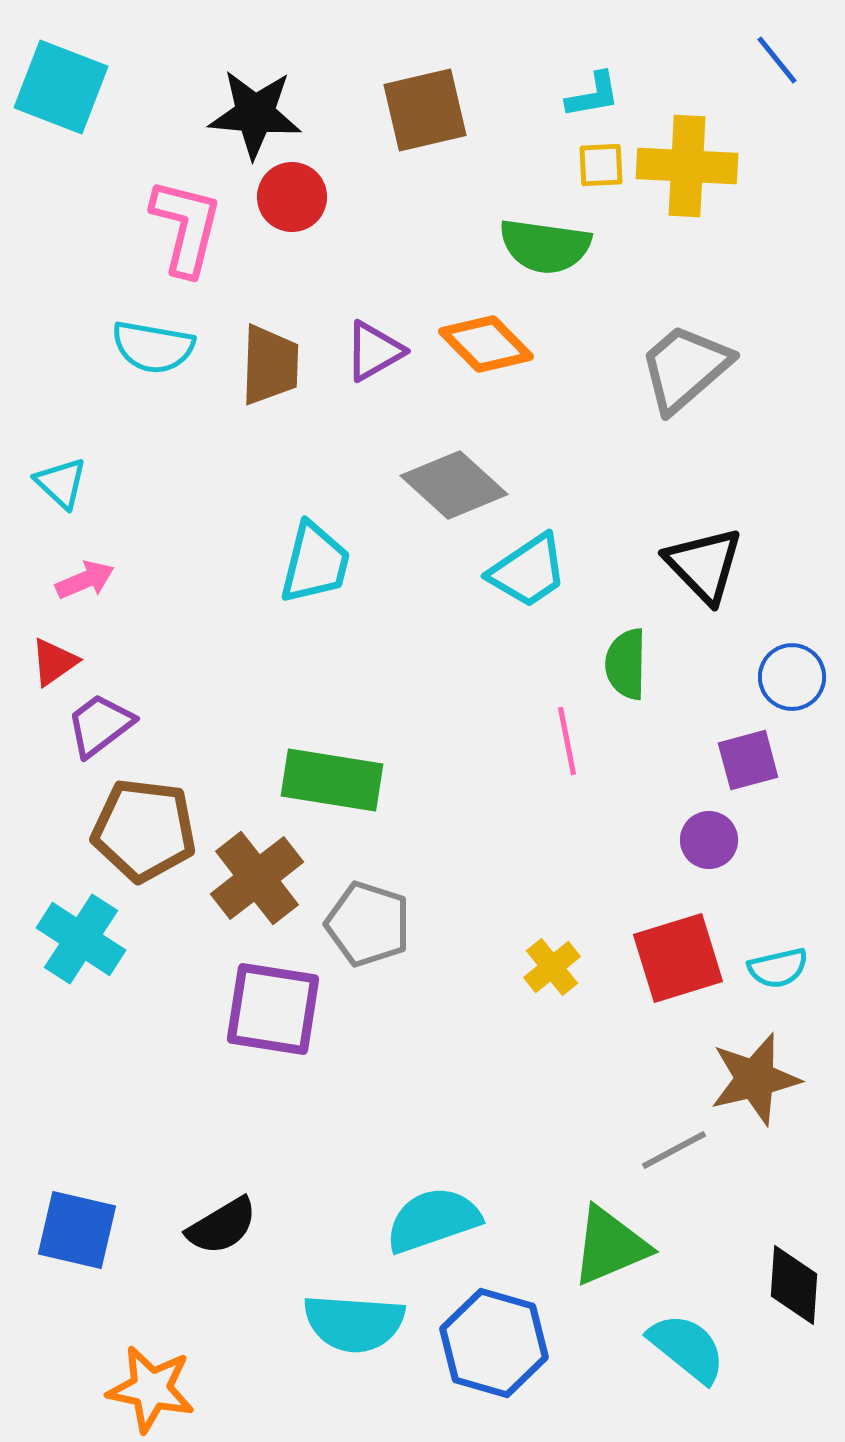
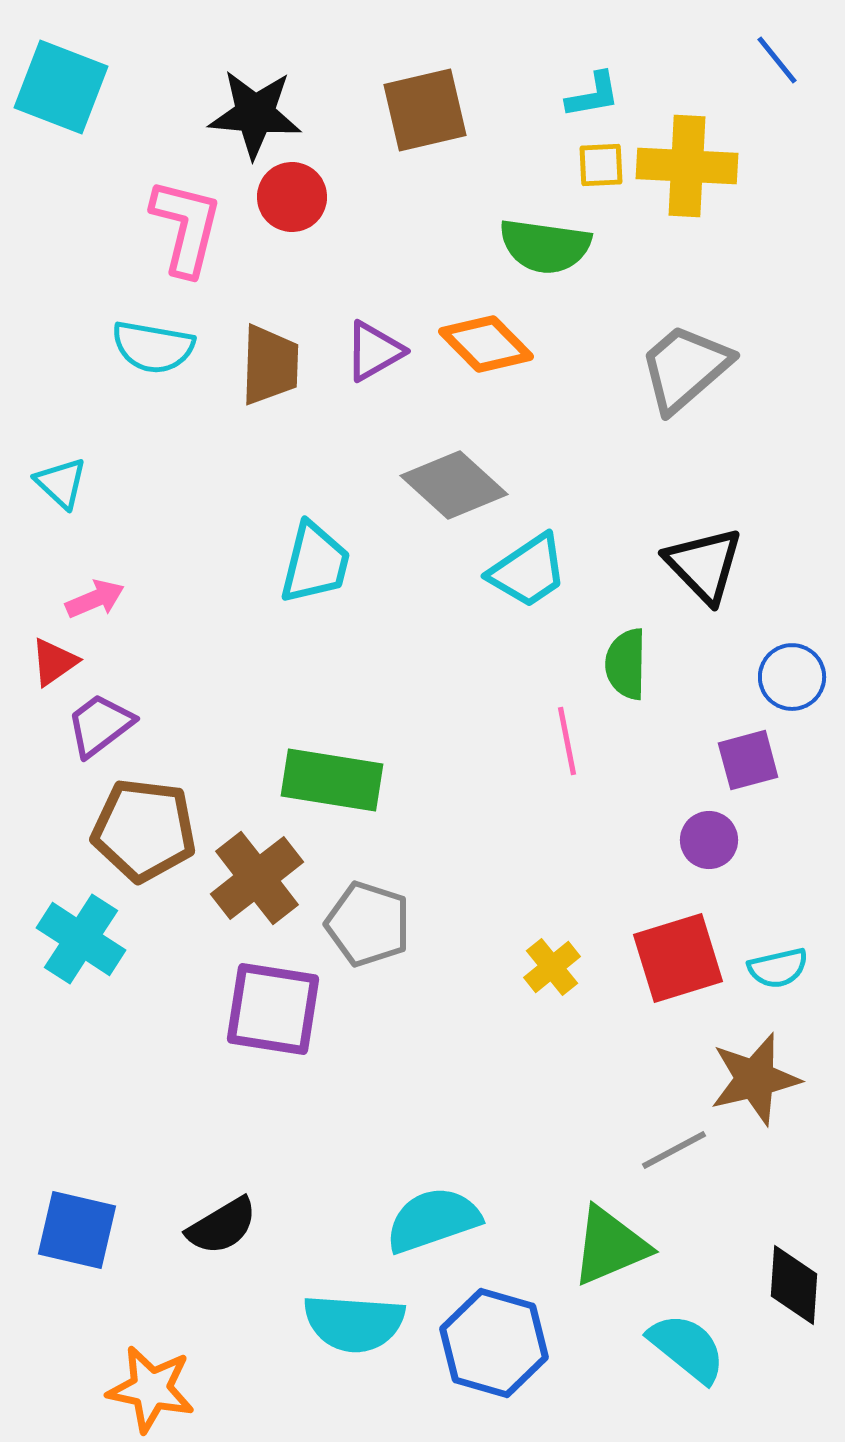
pink arrow at (85, 580): moved 10 px right, 19 px down
